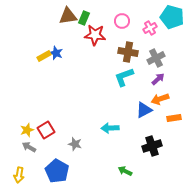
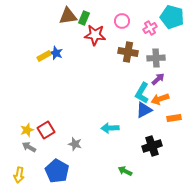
gray cross: rotated 24 degrees clockwise
cyan L-shape: moved 18 px right, 16 px down; rotated 40 degrees counterclockwise
